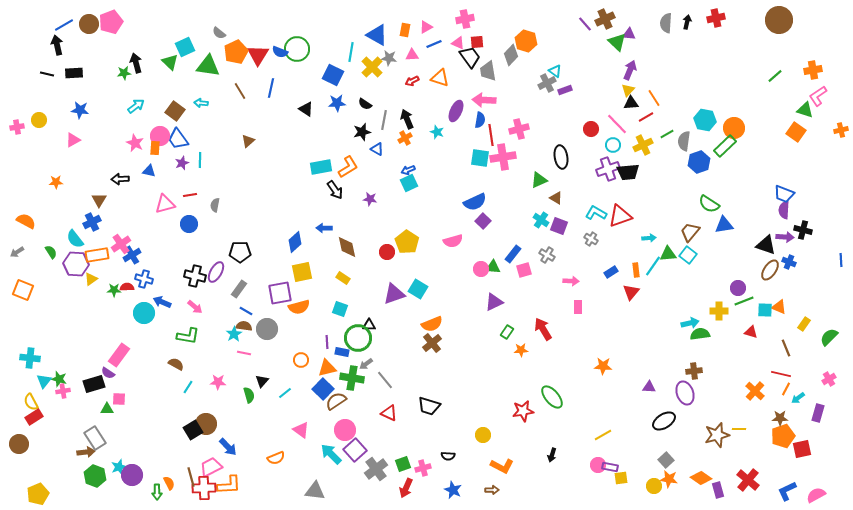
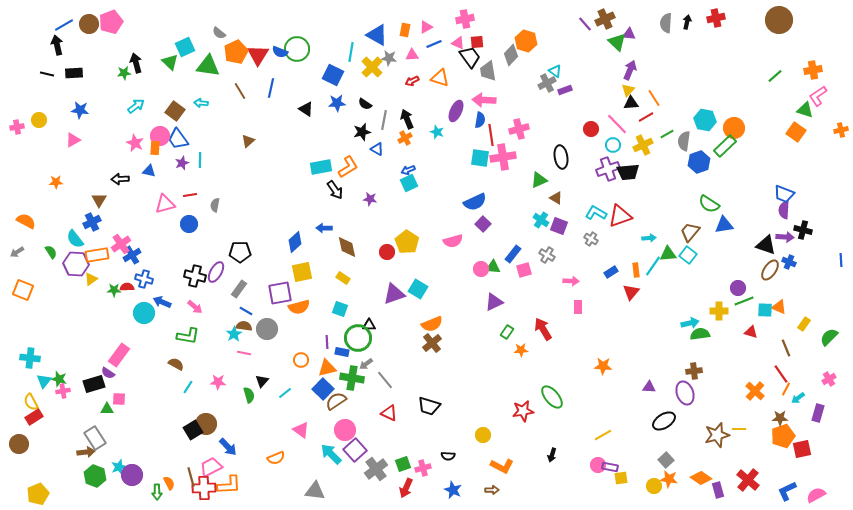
purple square at (483, 221): moved 3 px down
red line at (781, 374): rotated 42 degrees clockwise
